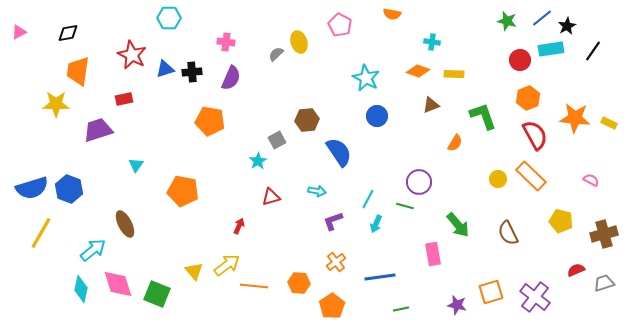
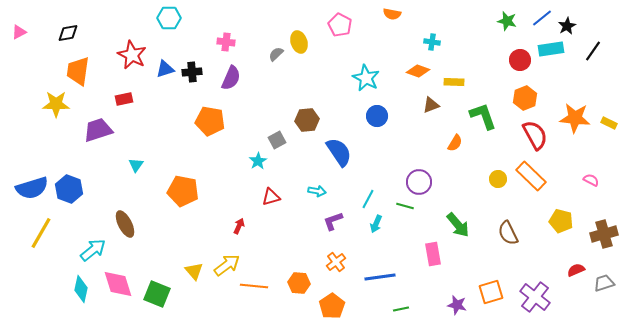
yellow rectangle at (454, 74): moved 8 px down
orange hexagon at (528, 98): moved 3 px left
